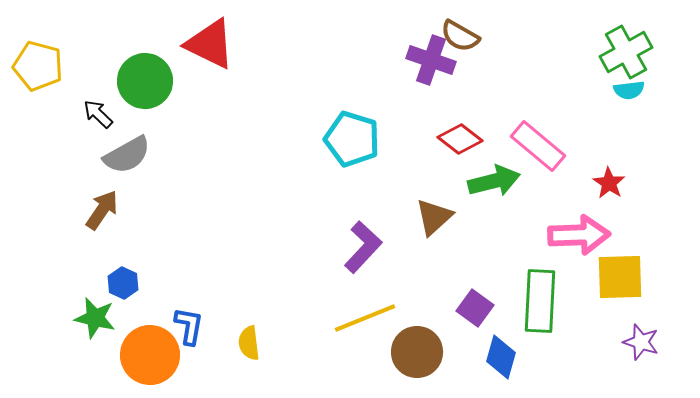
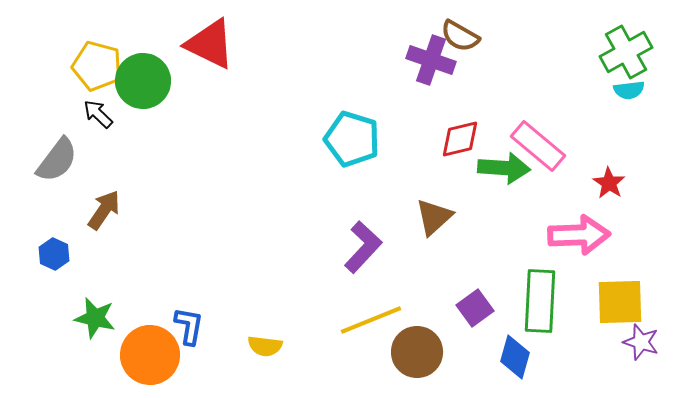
yellow pentagon: moved 59 px right
green circle: moved 2 px left
red diamond: rotated 51 degrees counterclockwise
gray semicircle: moved 70 px left, 5 px down; rotated 24 degrees counterclockwise
green arrow: moved 10 px right, 13 px up; rotated 18 degrees clockwise
brown arrow: moved 2 px right
yellow square: moved 25 px down
blue hexagon: moved 69 px left, 29 px up
purple square: rotated 18 degrees clockwise
yellow line: moved 6 px right, 2 px down
yellow semicircle: moved 16 px right, 3 px down; rotated 76 degrees counterclockwise
blue diamond: moved 14 px right
